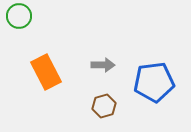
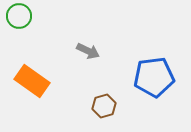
gray arrow: moved 15 px left, 14 px up; rotated 25 degrees clockwise
orange rectangle: moved 14 px left, 9 px down; rotated 28 degrees counterclockwise
blue pentagon: moved 5 px up
